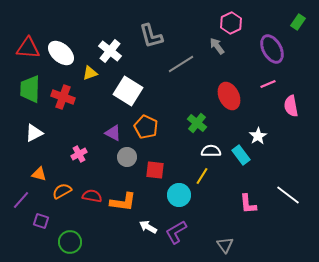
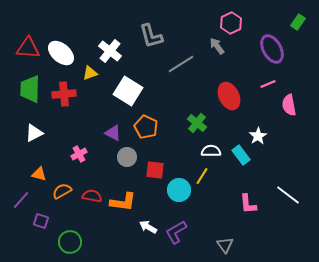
red cross: moved 1 px right, 3 px up; rotated 25 degrees counterclockwise
pink semicircle: moved 2 px left, 1 px up
cyan circle: moved 5 px up
